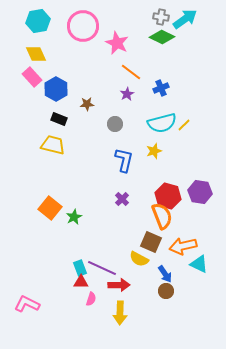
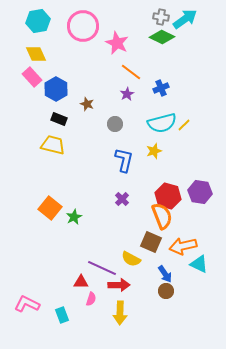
brown star: rotated 24 degrees clockwise
yellow semicircle: moved 8 px left
cyan rectangle: moved 18 px left, 47 px down
